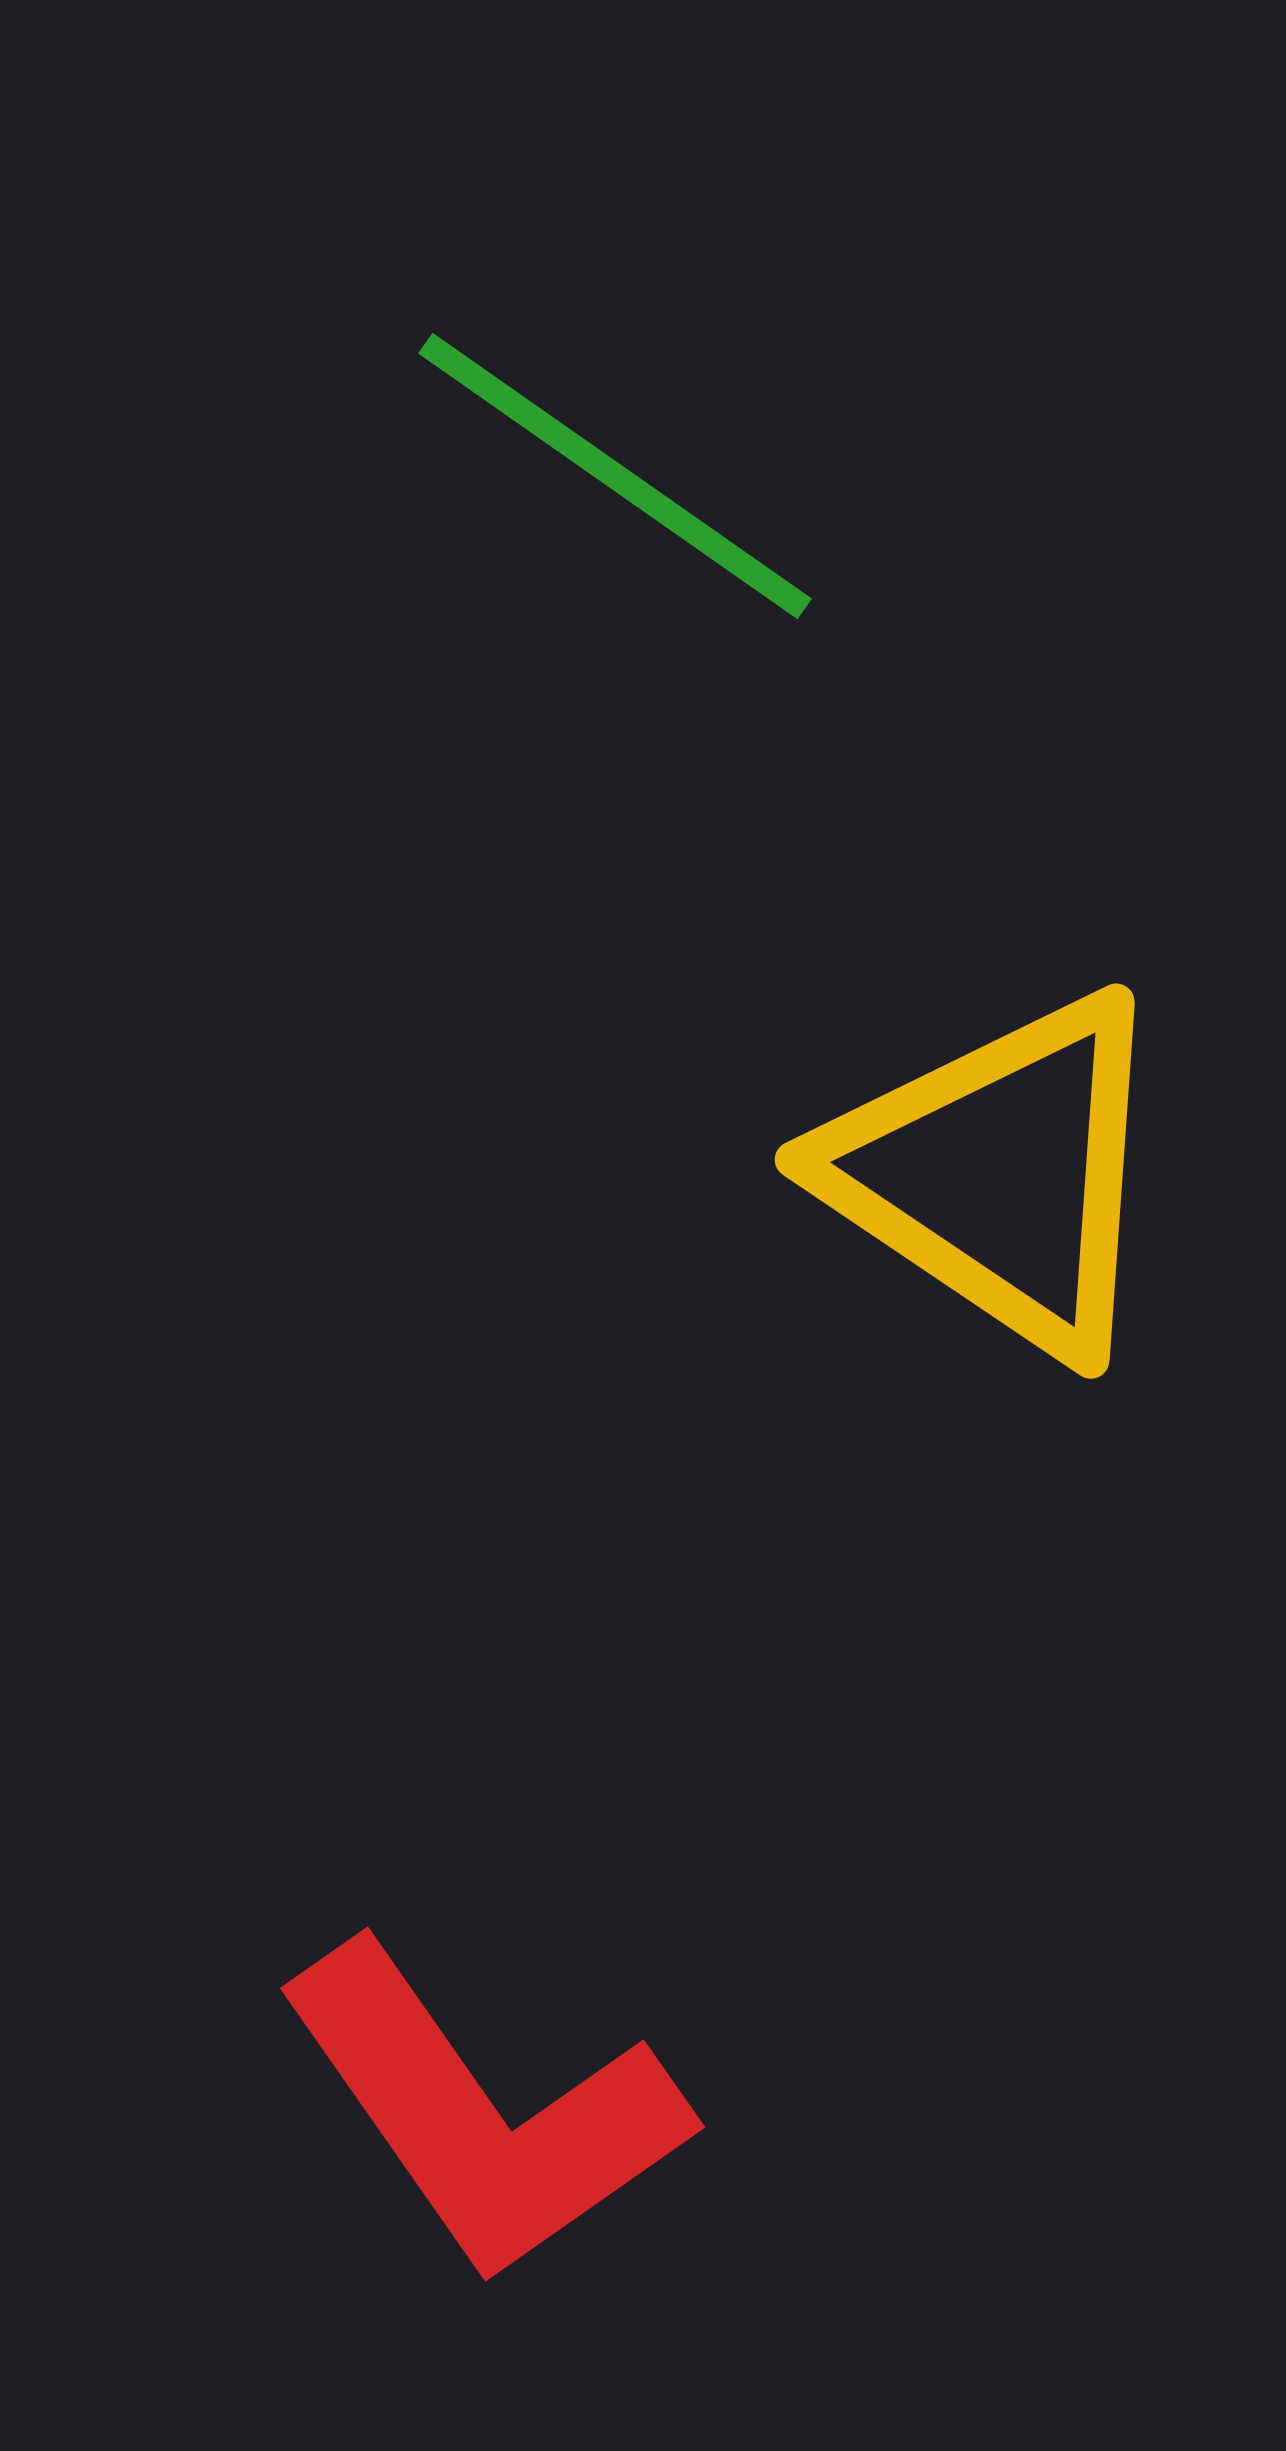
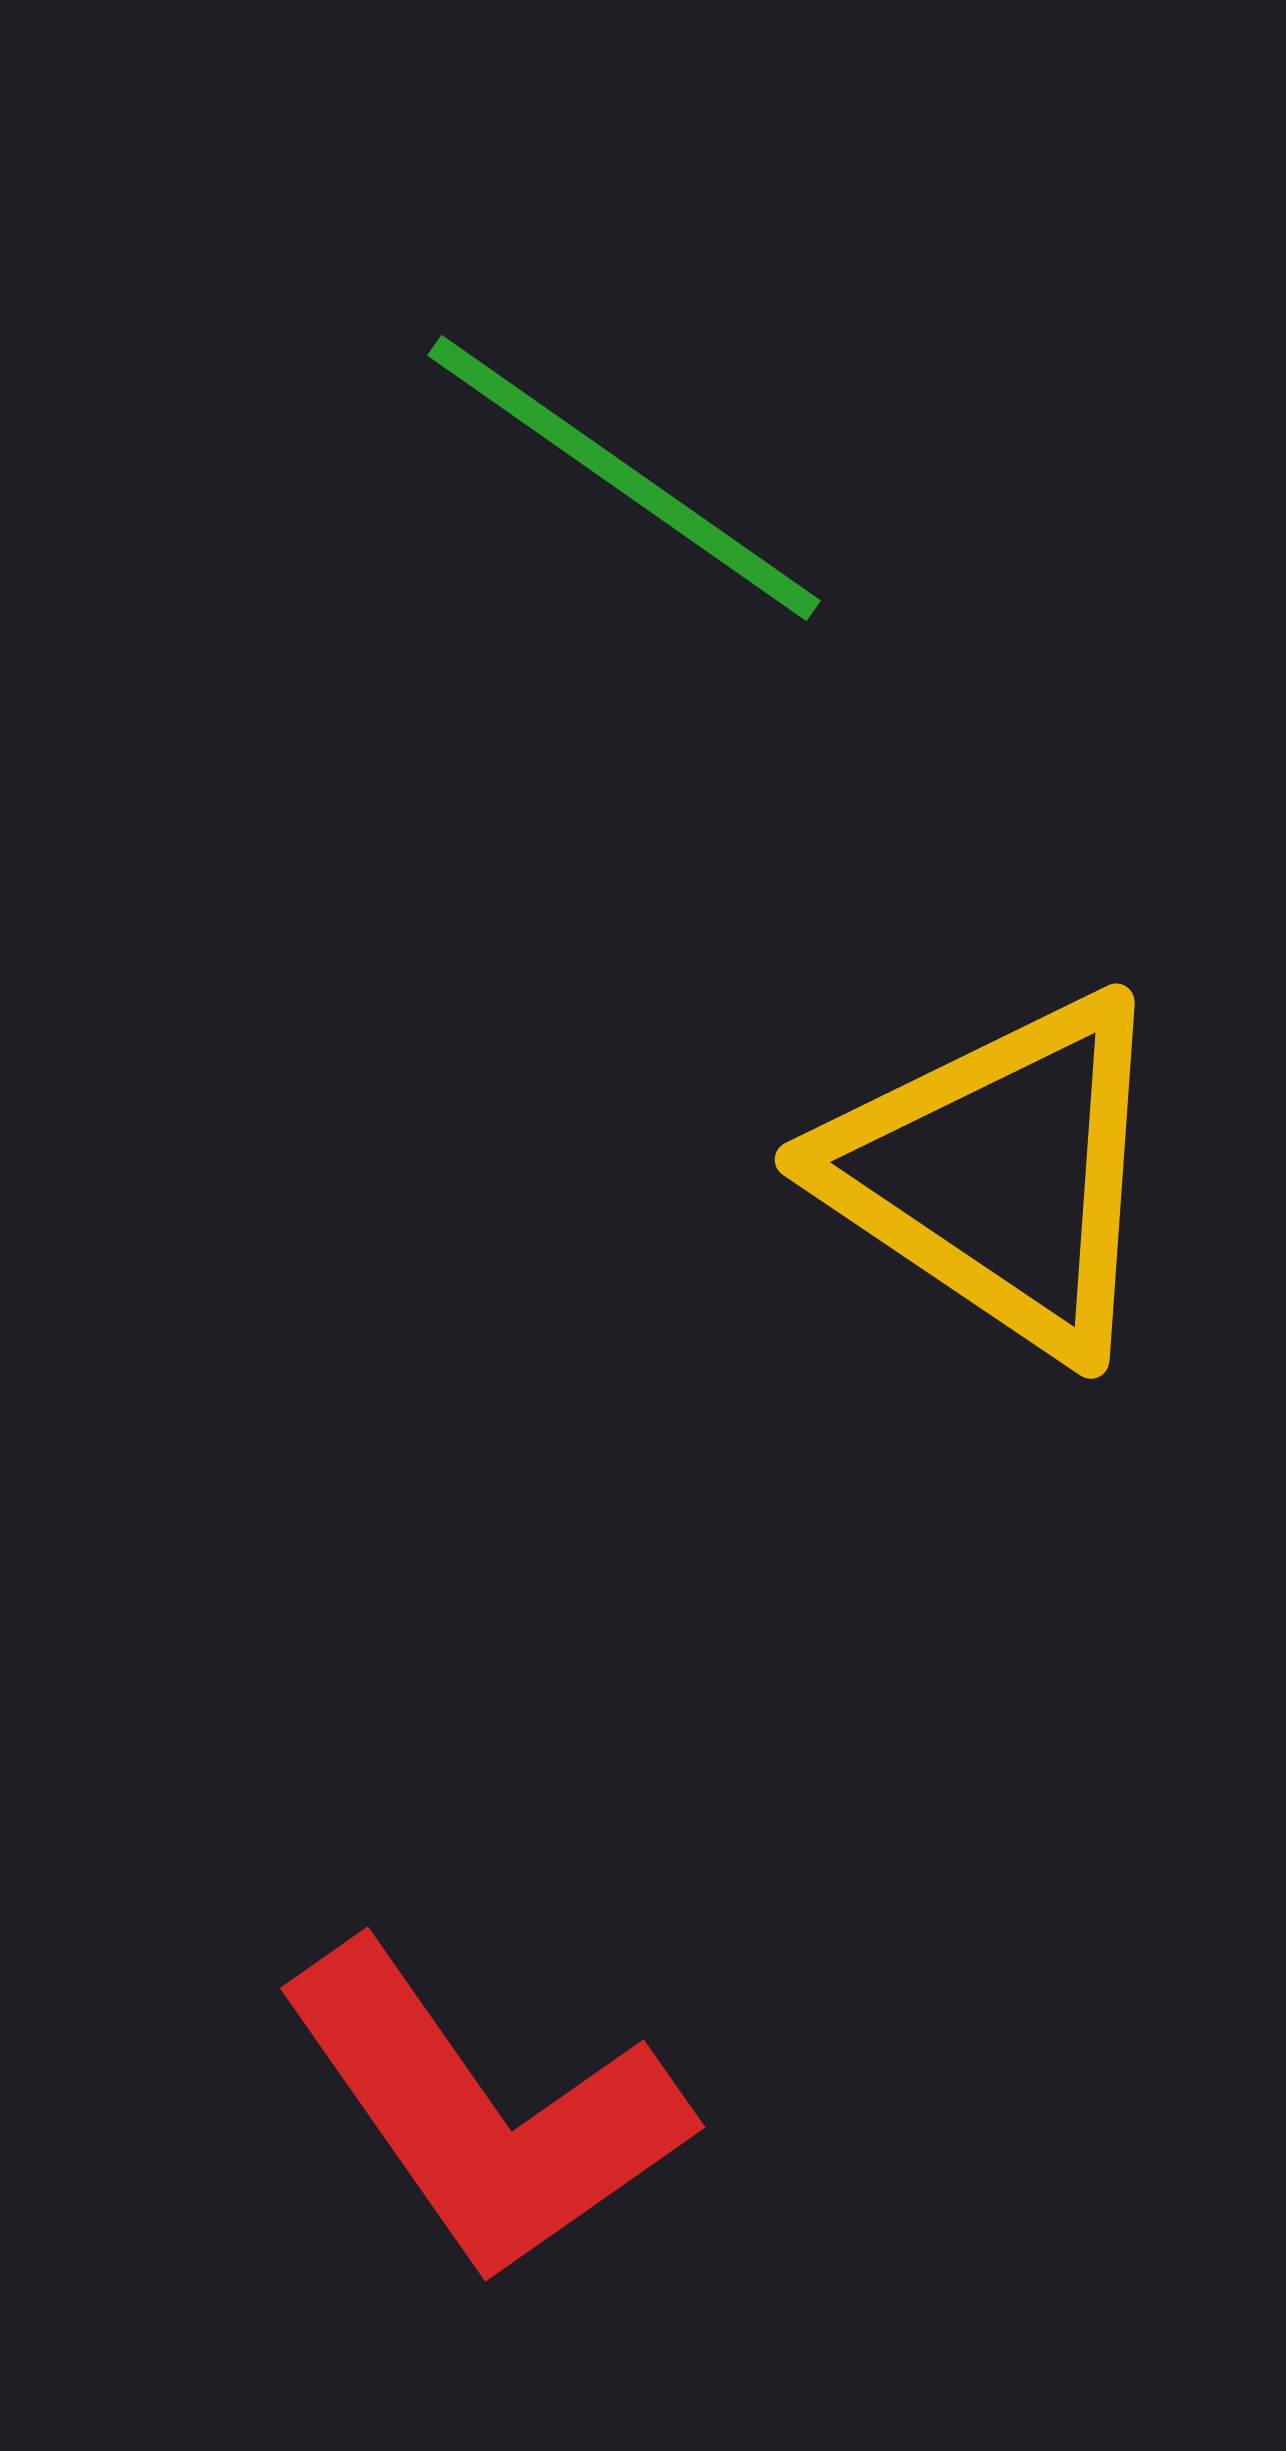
green line: moved 9 px right, 2 px down
